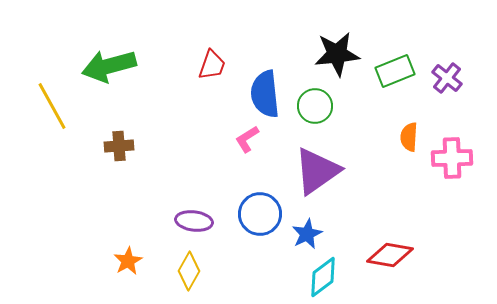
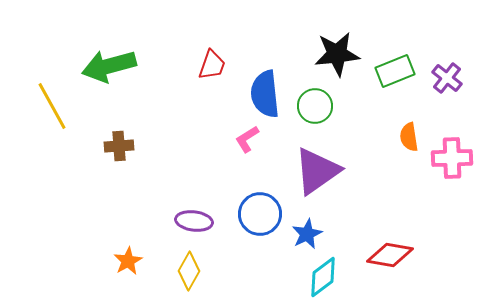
orange semicircle: rotated 12 degrees counterclockwise
